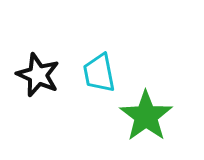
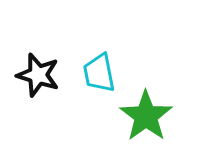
black star: rotated 6 degrees counterclockwise
